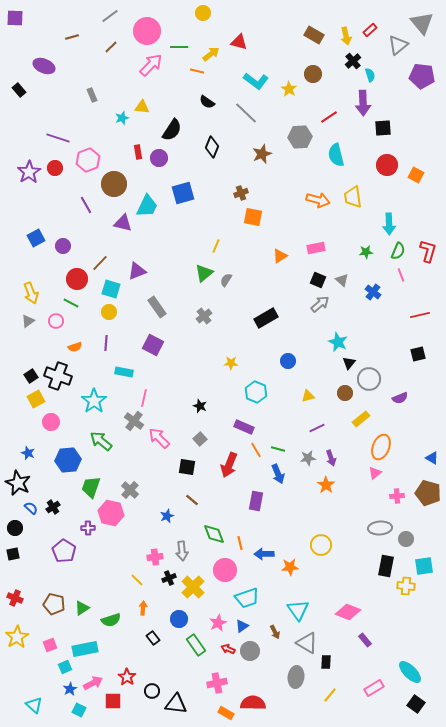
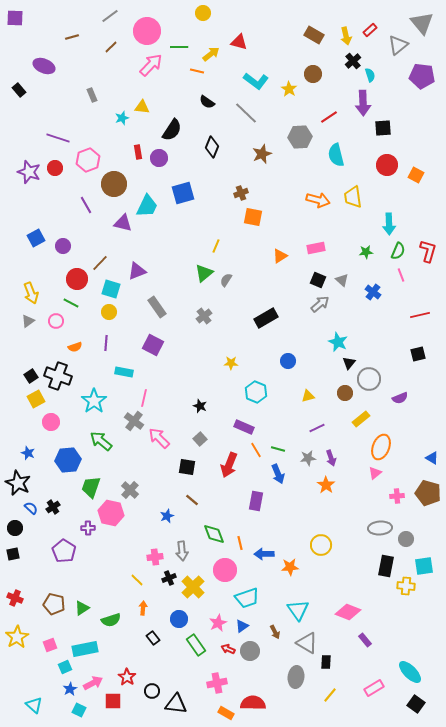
purple star at (29, 172): rotated 20 degrees counterclockwise
